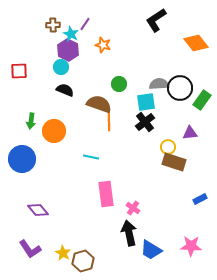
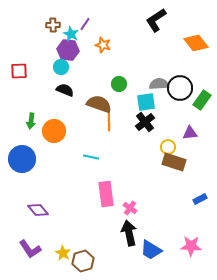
purple hexagon: rotated 20 degrees counterclockwise
pink cross: moved 3 px left
